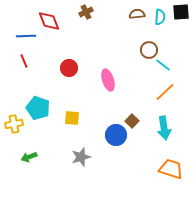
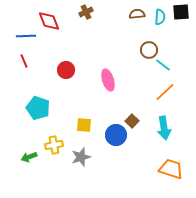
red circle: moved 3 px left, 2 px down
yellow square: moved 12 px right, 7 px down
yellow cross: moved 40 px right, 21 px down
